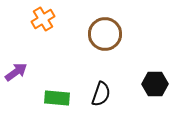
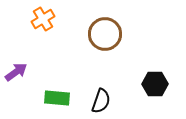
black semicircle: moved 7 px down
